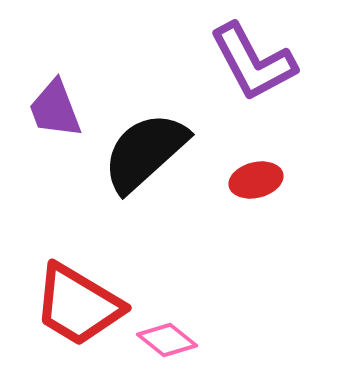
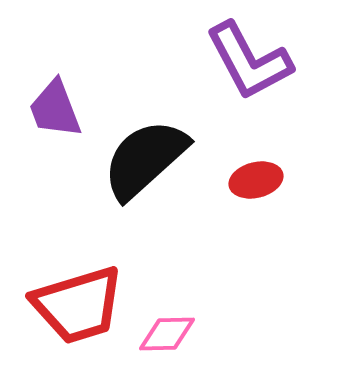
purple L-shape: moved 4 px left, 1 px up
black semicircle: moved 7 px down
red trapezoid: rotated 48 degrees counterclockwise
pink diamond: moved 6 px up; rotated 40 degrees counterclockwise
